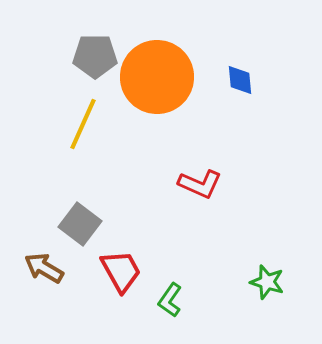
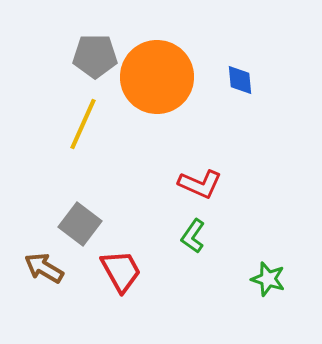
green star: moved 1 px right, 3 px up
green L-shape: moved 23 px right, 64 px up
